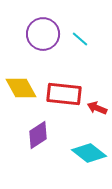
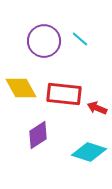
purple circle: moved 1 px right, 7 px down
cyan diamond: moved 1 px up; rotated 20 degrees counterclockwise
